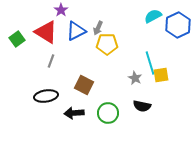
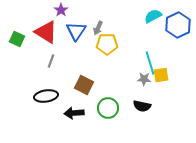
blue triangle: rotated 30 degrees counterclockwise
green square: rotated 28 degrees counterclockwise
gray star: moved 9 px right, 1 px down; rotated 24 degrees counterclockwise
green circle: moved 5 px up
